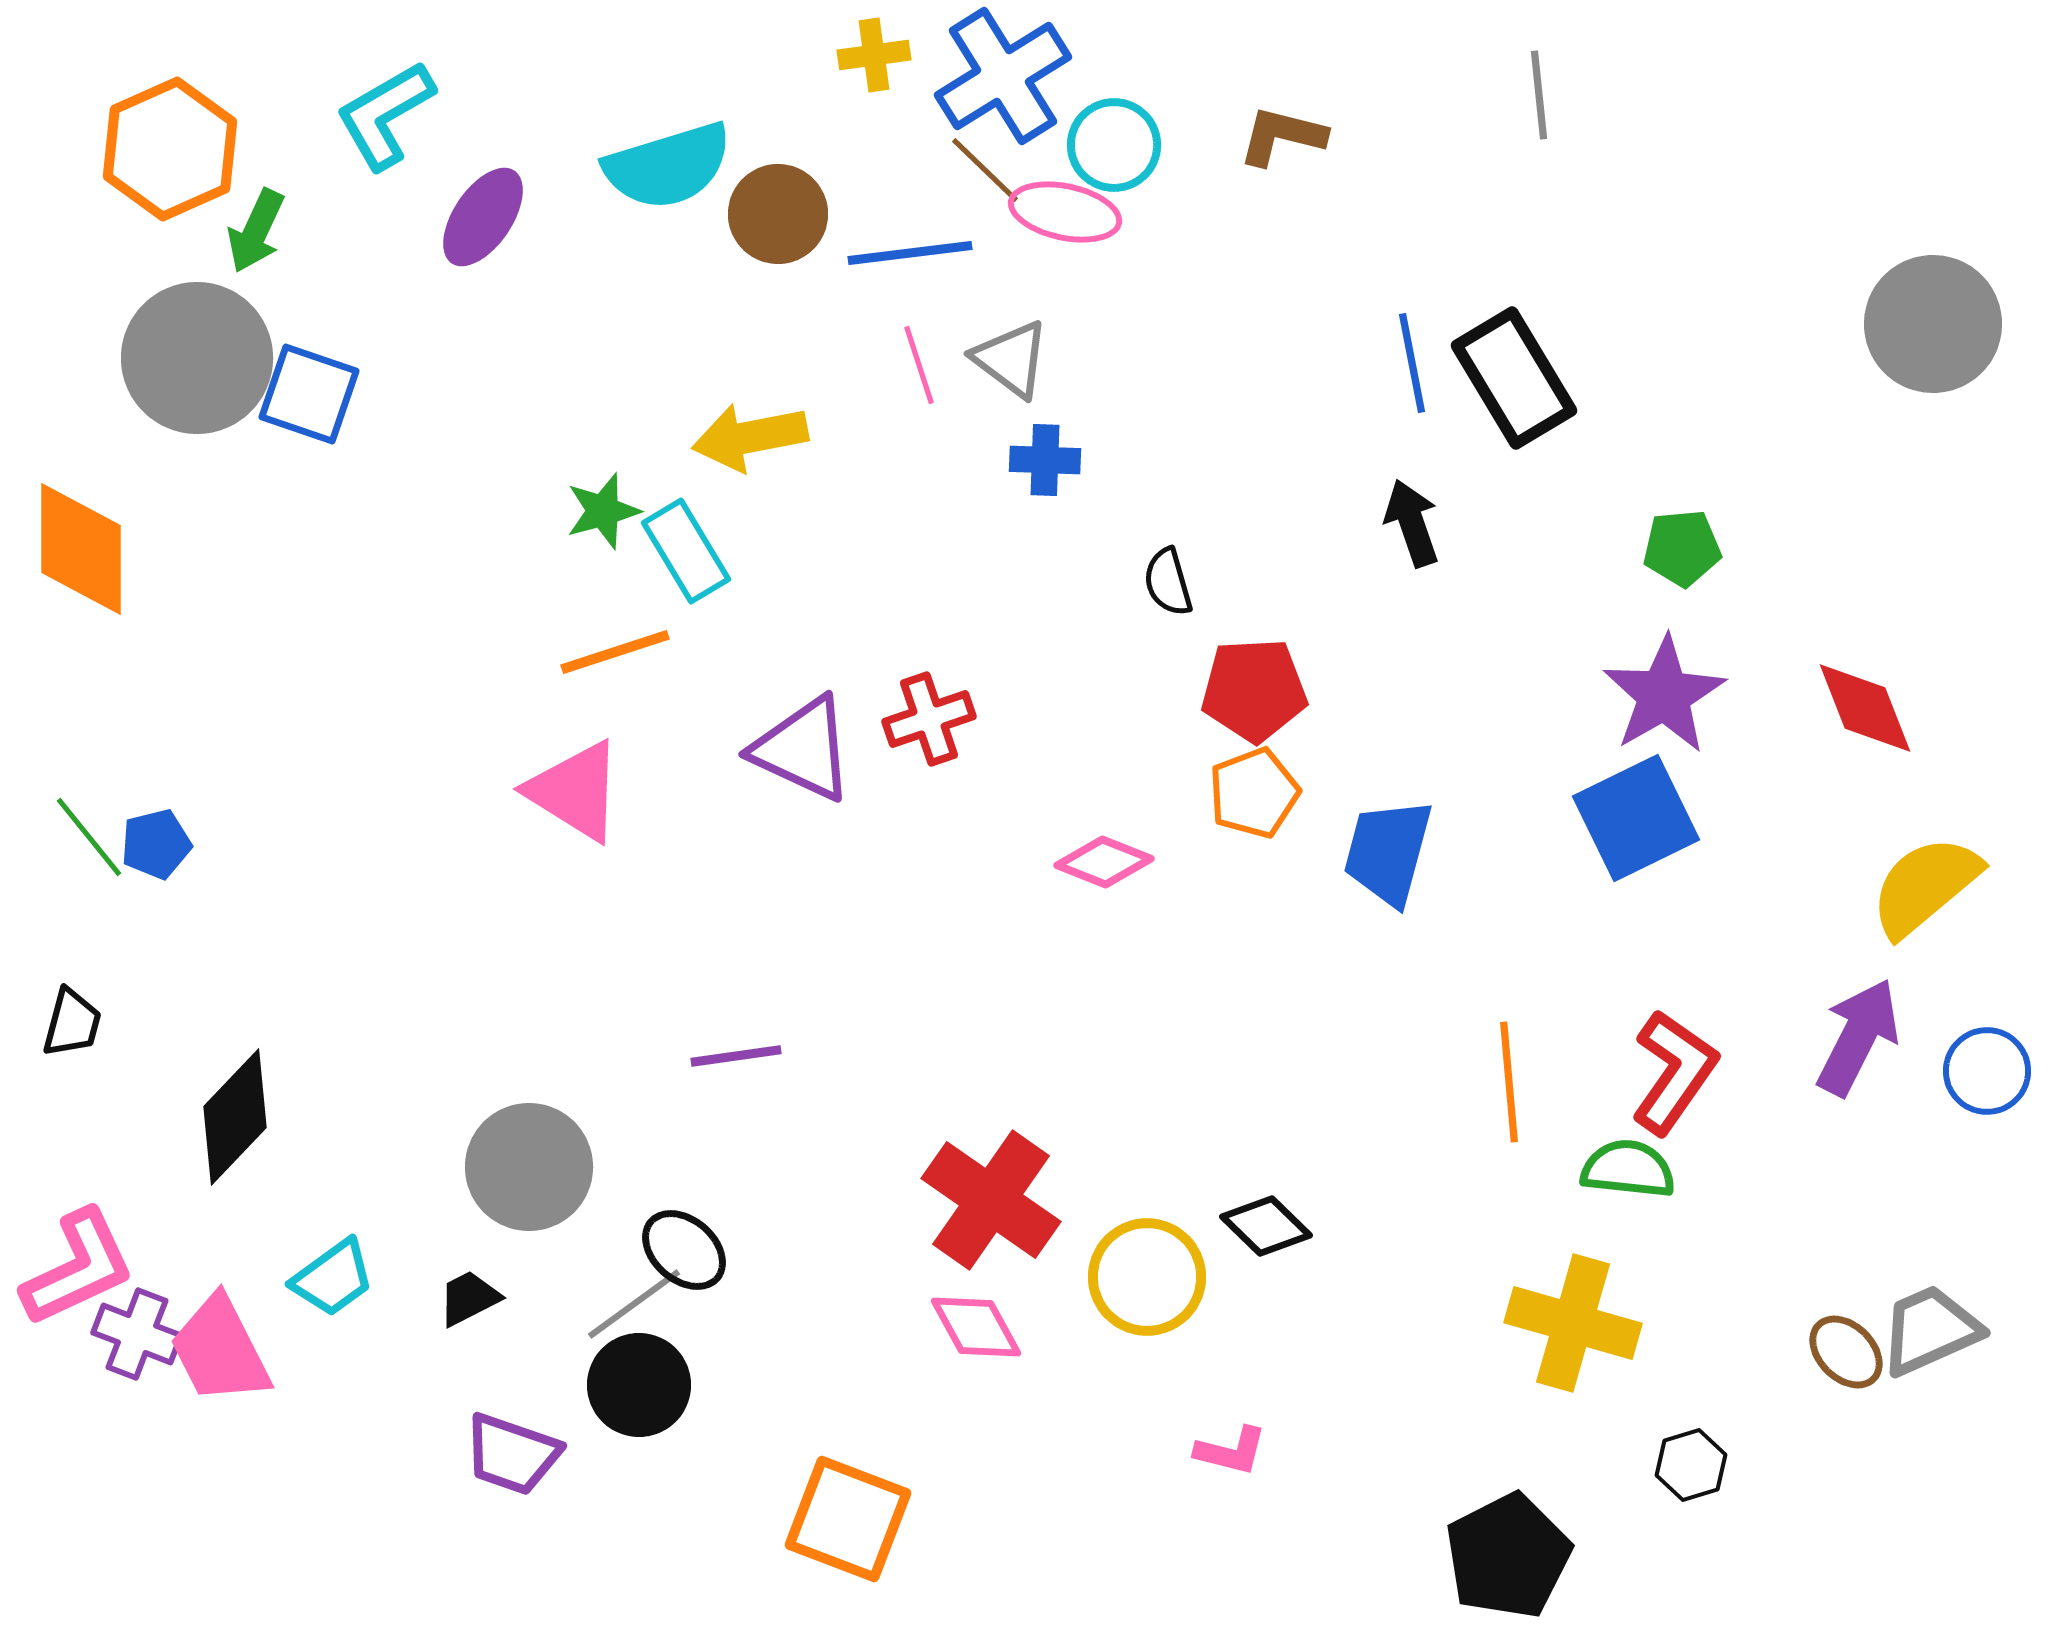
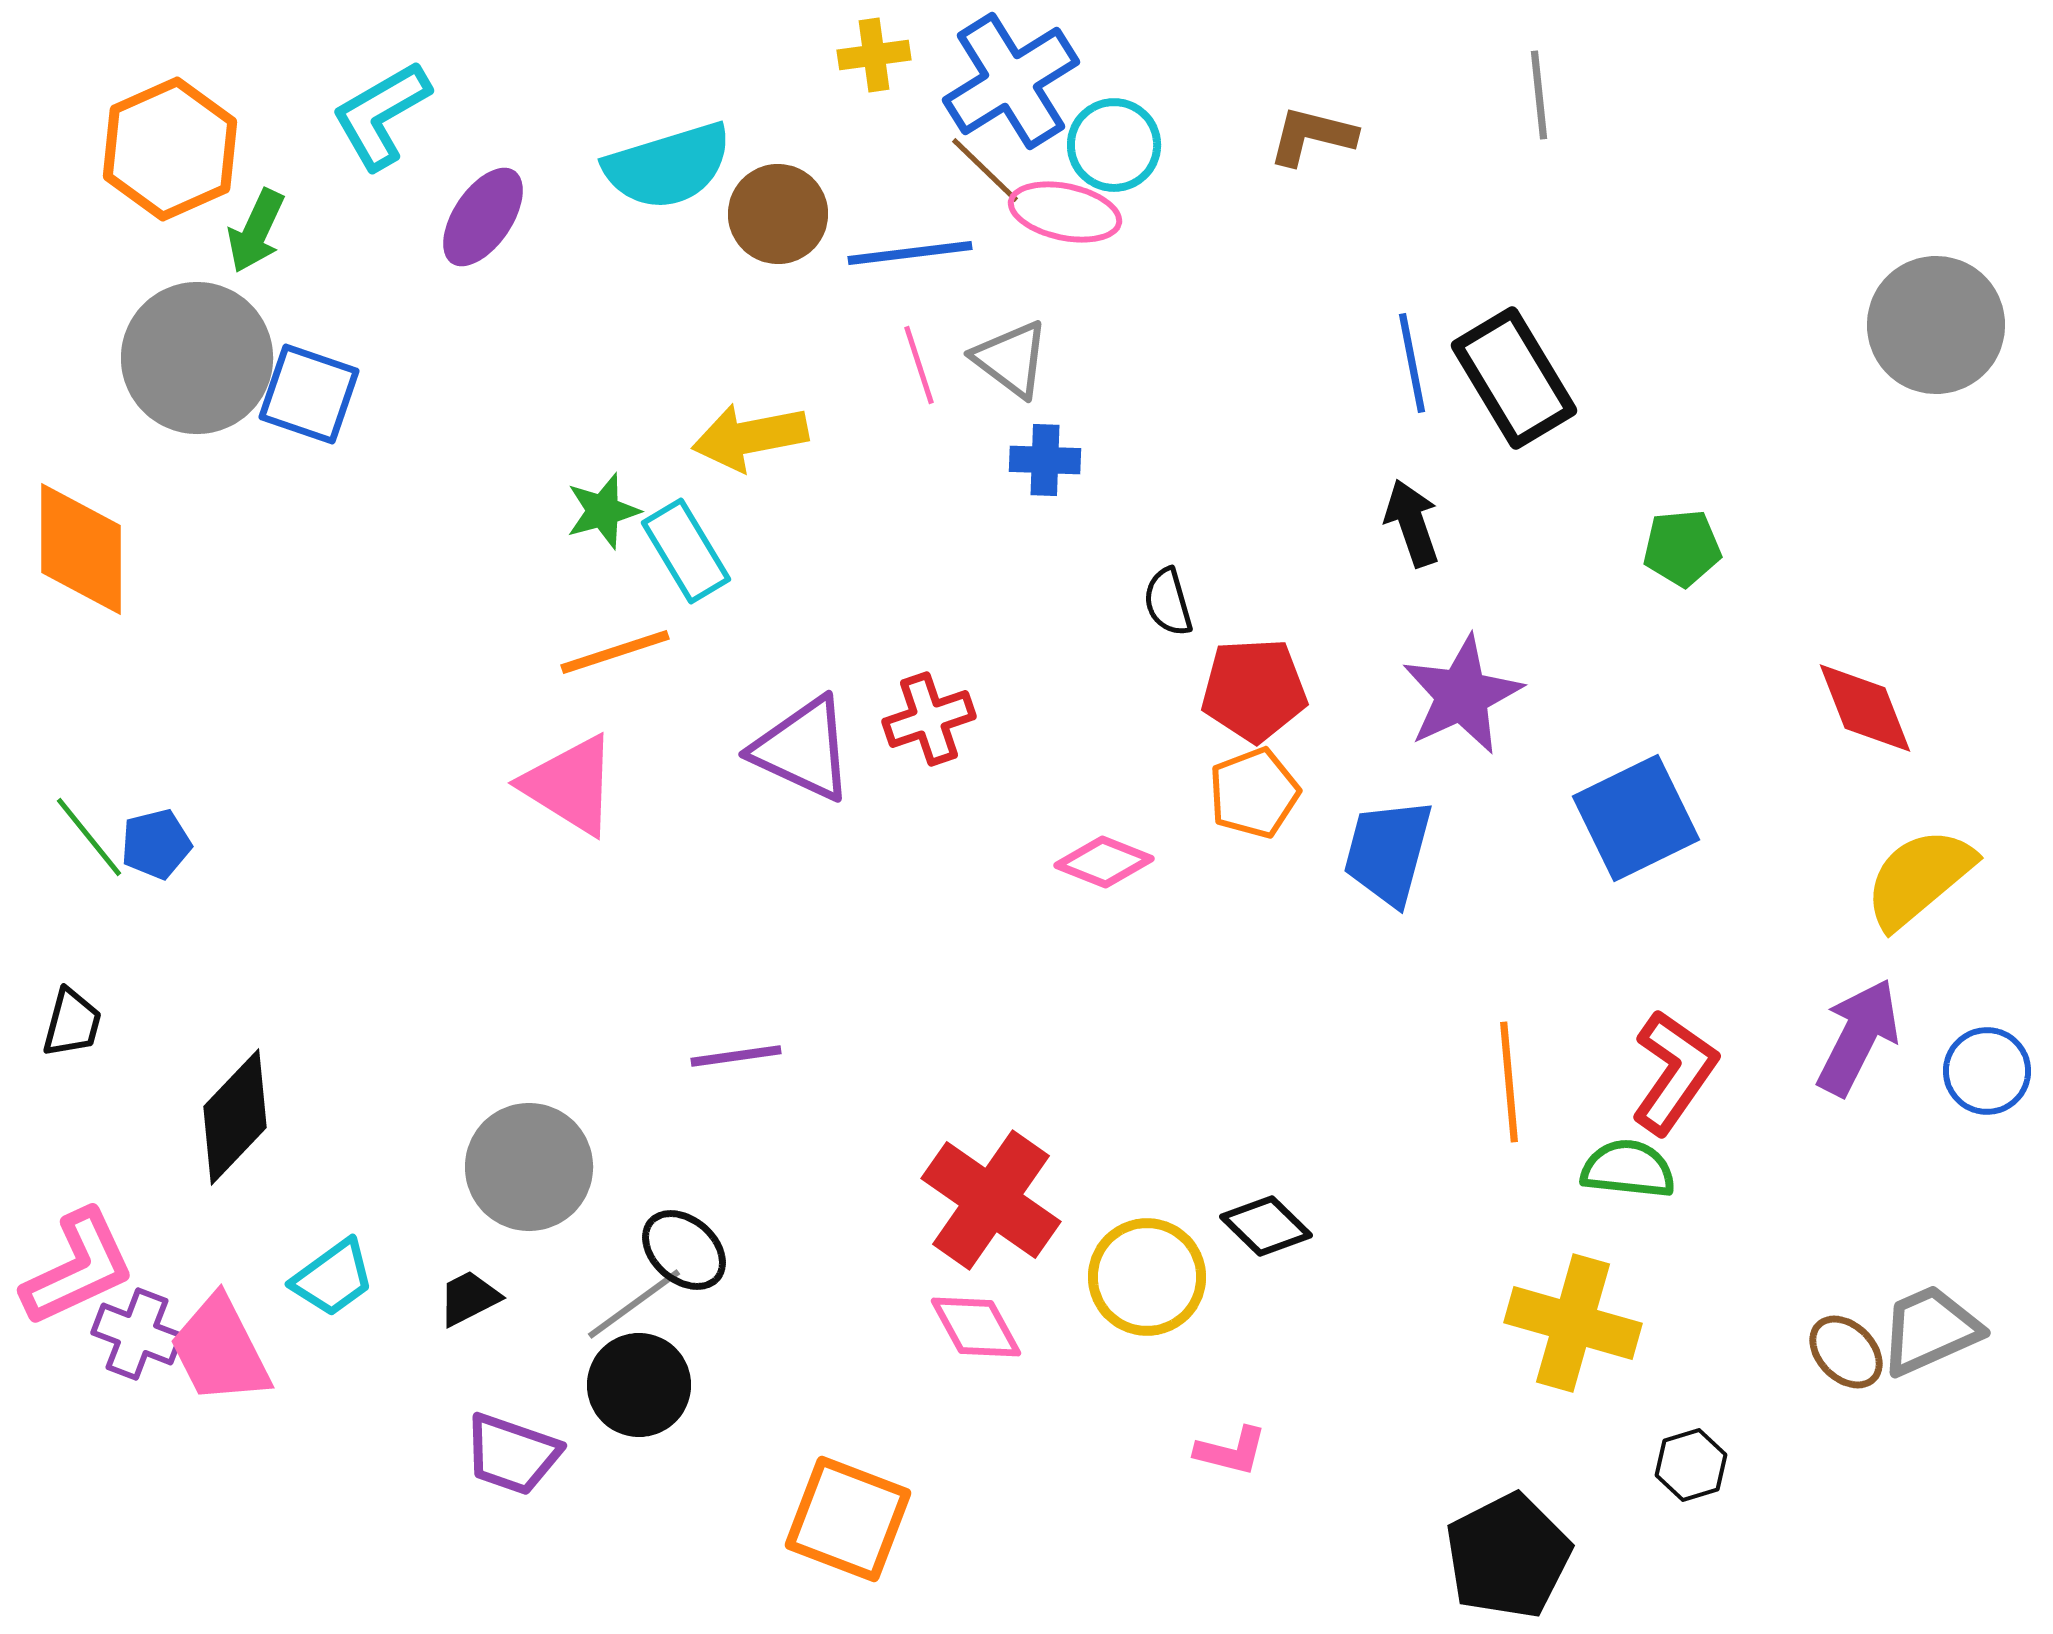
blue cross at (1003, 76): moved 8 px right, 5 px down
cyan L-shape at (385, 115): moved 4 px left
brown L-shape at (1282, 136): moved 30 px right
gray circle at (1933, 324): moved 3 px right, 1 px down
black semicircle at (1168, 582): moved 20 px down
purple star at (1664, 695): moved 202 px left; rotated 5 degrees clockwise
pink triangle at (575, 791): moved 5 px left, 6 px up
yellow semicircle at (1925, 886): moved 6 px left, 8 px up
